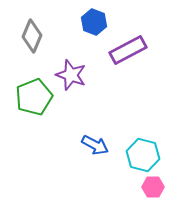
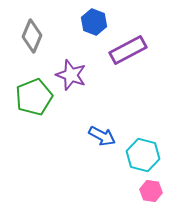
blue arrow: moved 7 px right, 9 px up
pink hexagon: moved 2 px left, 4 px down; rotated 10 degrees clockwise
